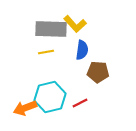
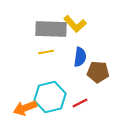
blue semicircle: moved 2 px left, 7 px down
